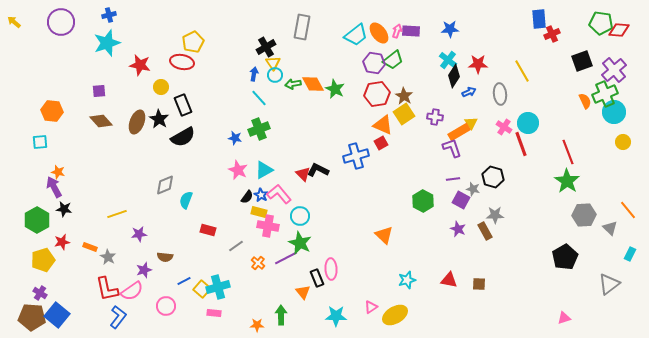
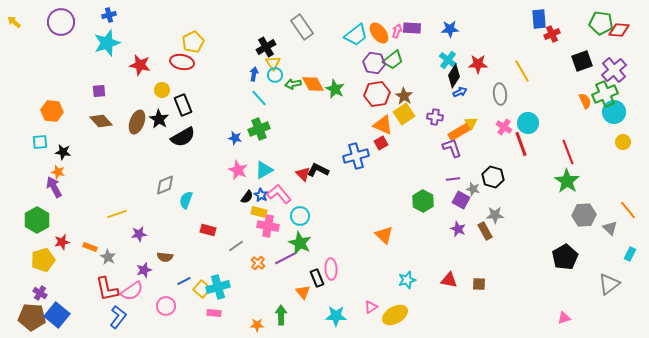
gray rectangle at (302, 27): rotated 45 degrees counterclockwise
purple rectangle at (411, 31): moved 1 px right, 3 px up
yellow circle at (161, 87): moved 1 px right, 3 px down
blue arrow at (469, 92): moved 9 px left
black star at (64, 209): moved 1 px left, 57 px up
